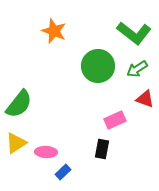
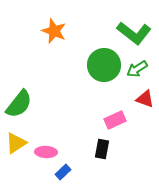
green circle: moved 6 px right, 1 px up
